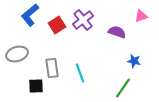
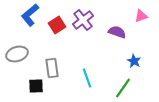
blue star: rotated 16 degrees clockwise
cyan line: moved 7 px right, 5 px down
